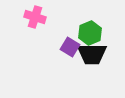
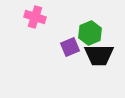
purple square: rotated 36 degrees clockwise
black trapezoid: moved 7 px right, 1 px down
